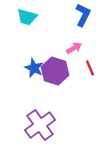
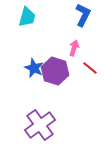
cyan trapezoid: rotated 90 degrees counterclockwise
pink arrow: rotated 42 degrees counterclockwise
red line: rotated 28 degrees counterclockwise
